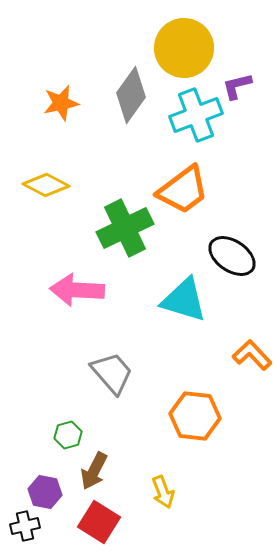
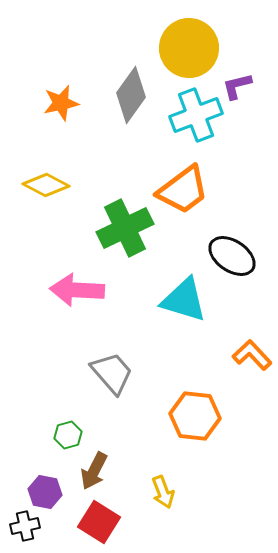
yellow circle: moved 5 px right
